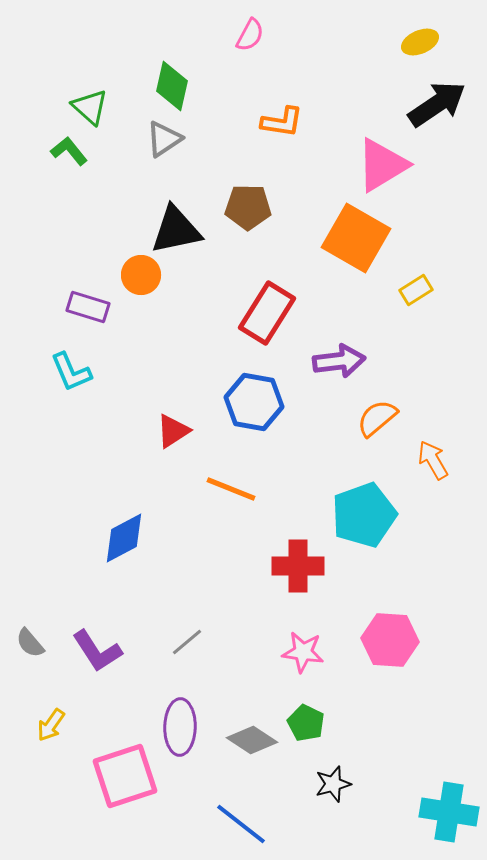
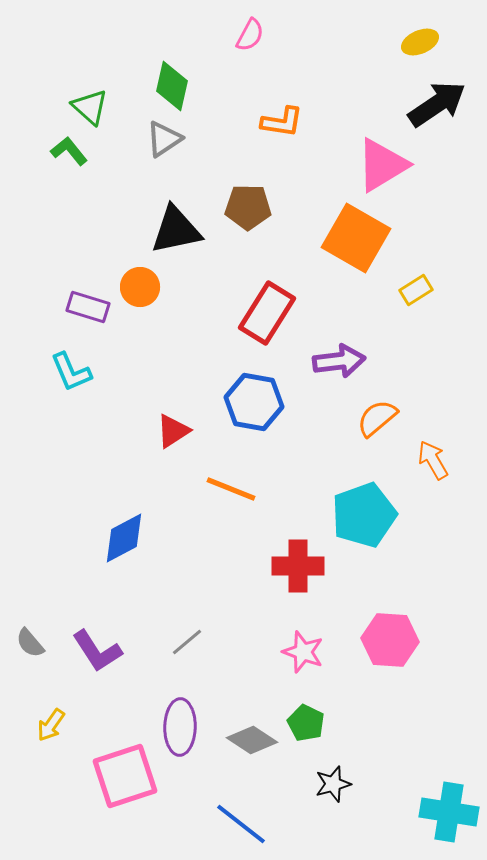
orange circle: moved 1 px left, 12 px down
pink star: rotated 12 degrees clockwise
